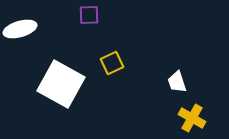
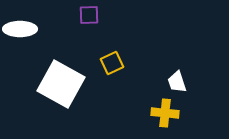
white ellipse: rotated 16 degrees clockwise
yellow cross: moved 27 px left, 5 px up; rotated 24 degrees counterclockwise
